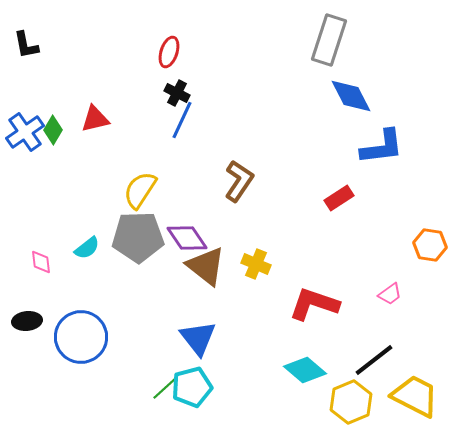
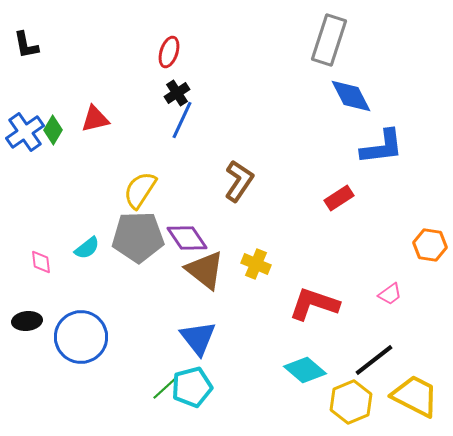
black cross: rotated 30 degrees clockwise
brown triangle: moved 1 px left, 4 px down
